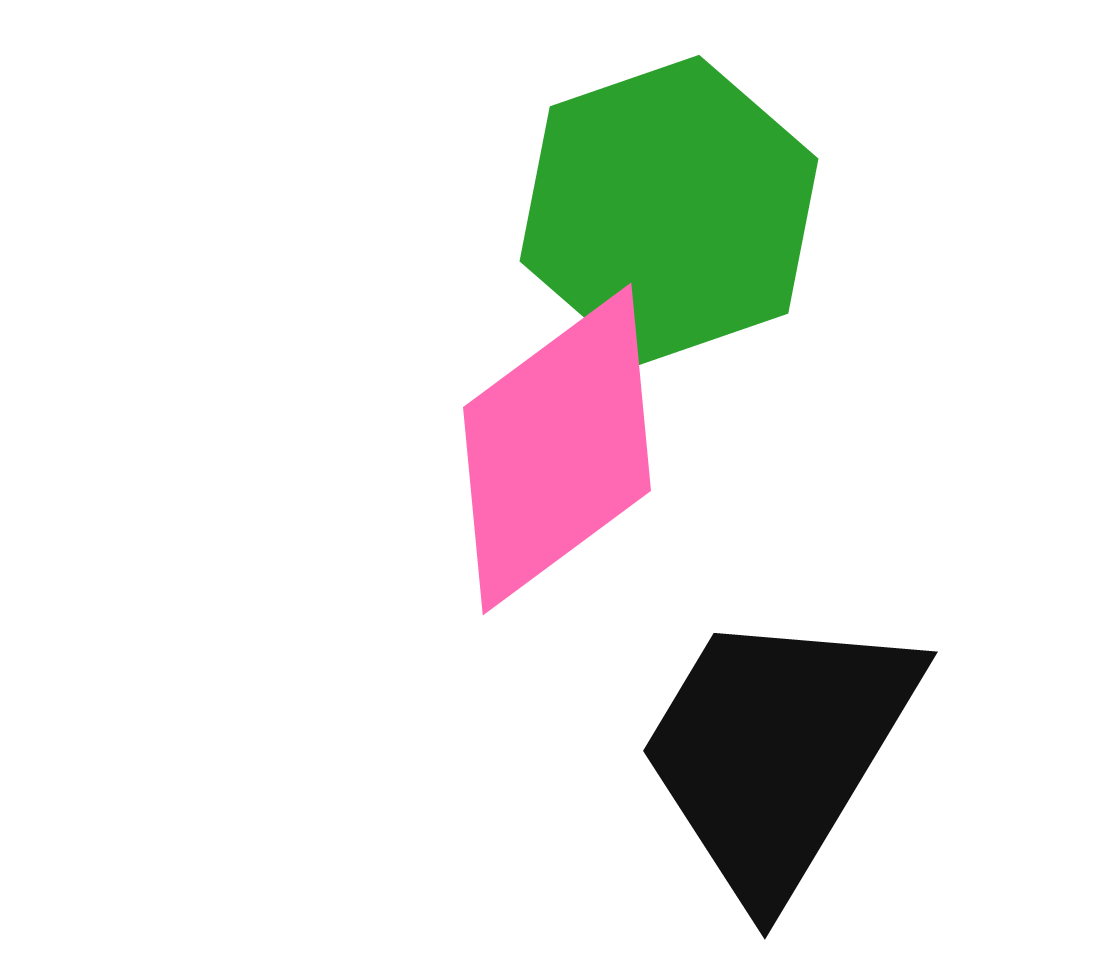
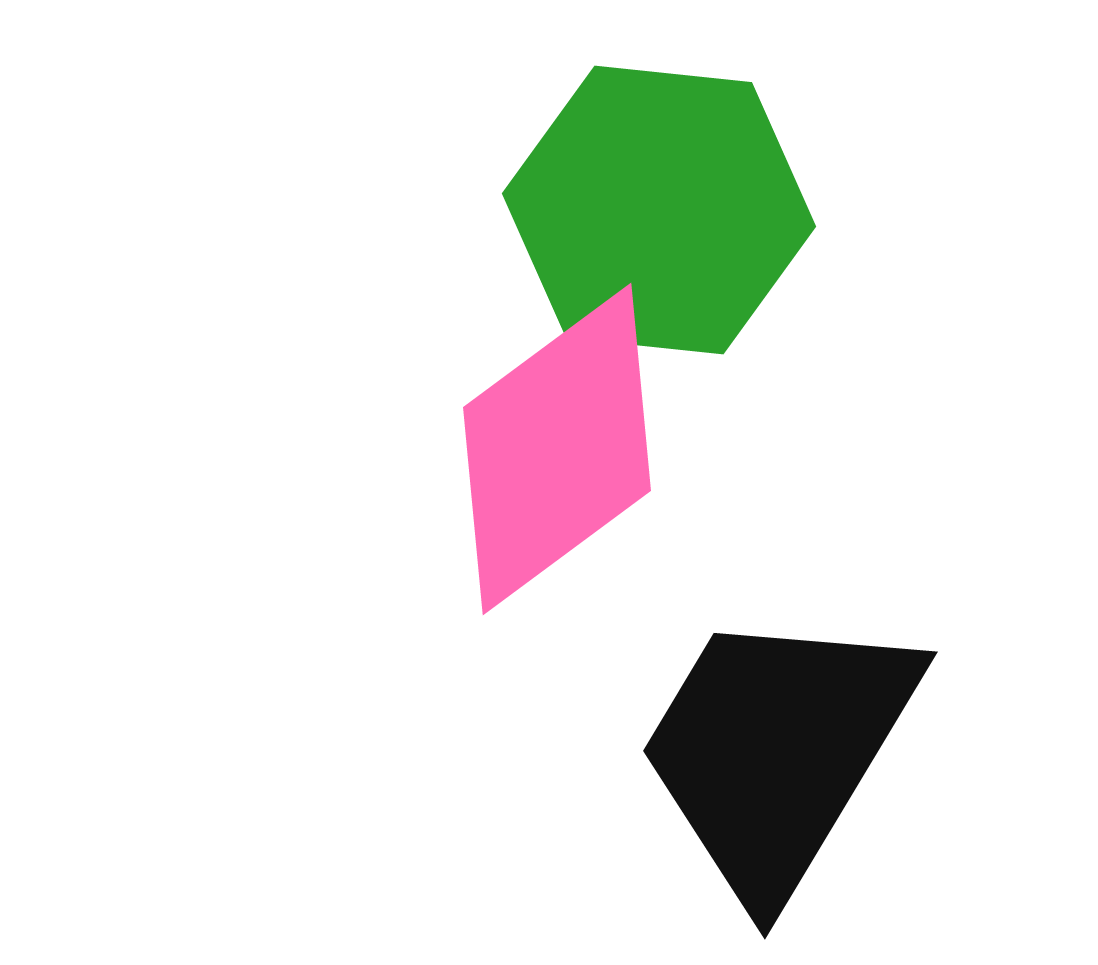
green hexagon: moved 10 px left; rotated 25 degrees clockwise
